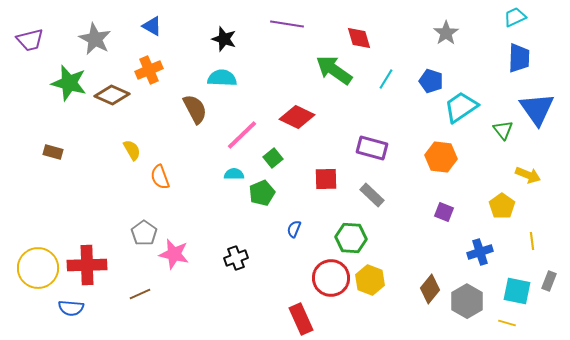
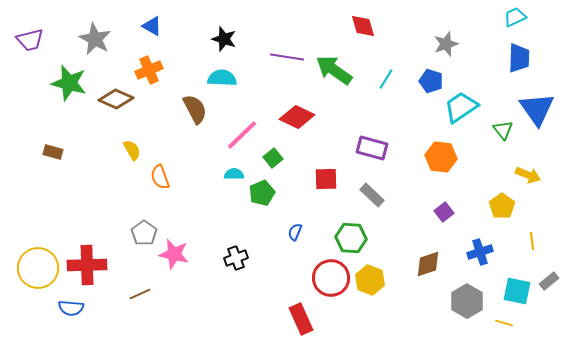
purple line at (287, 24): moved 33 px down
gray star at (446, 33): moved 11 px down; rotated 15 degrees clockwise
red diamond at (359, 38): moved 4 px right, 12 px up
brown diamond at (112, 95): moved 4 px right, 4 px down
purple square at (444, 212): rotated 30 degrees clockwise
blue semicircle at (294, 229): moved 1 px right, 3 px down
gray rectangle at (549, 281): rotated 30 degrees clockwise
brown diamond at (430, 289): moved 2 px left, 25 px up; rotated 32 degrees clockwise
yellow line at (507, 323): moved 3 px left
